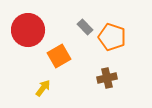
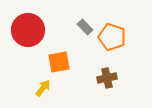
orange square: moved 6 px down; rotated 20 degrees clockwise
